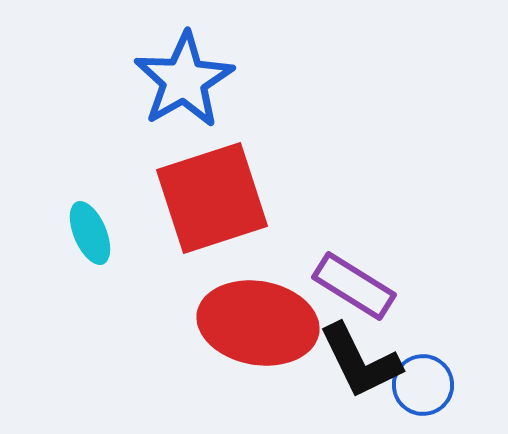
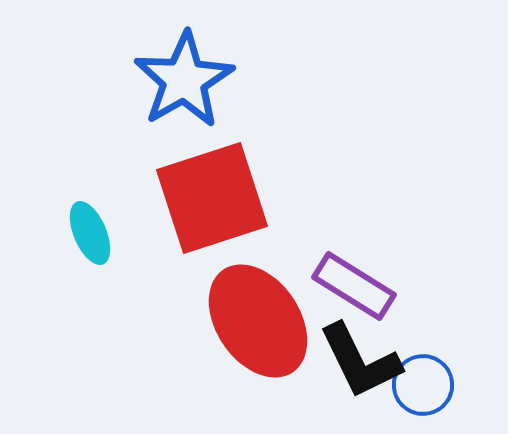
red ellipse: moved 2 px up; rotated 46 degrees clockwise
